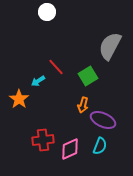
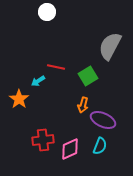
red line: rotated 36 degrees counterclockwise
